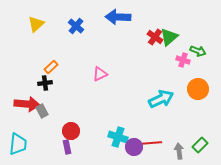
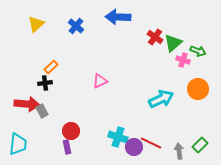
green triangle: moved 4 px right, 6 px down
pink triangle: moved 7 px down
red line: rotated 30 degrees clockwise
